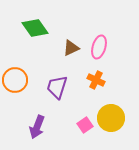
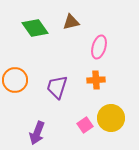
brown triangle: moved 26 px up; rotated 12 degrees clockwise
orange cross: rotated 30 degrees counterclockwise
purple arrow: moved 6 px down
